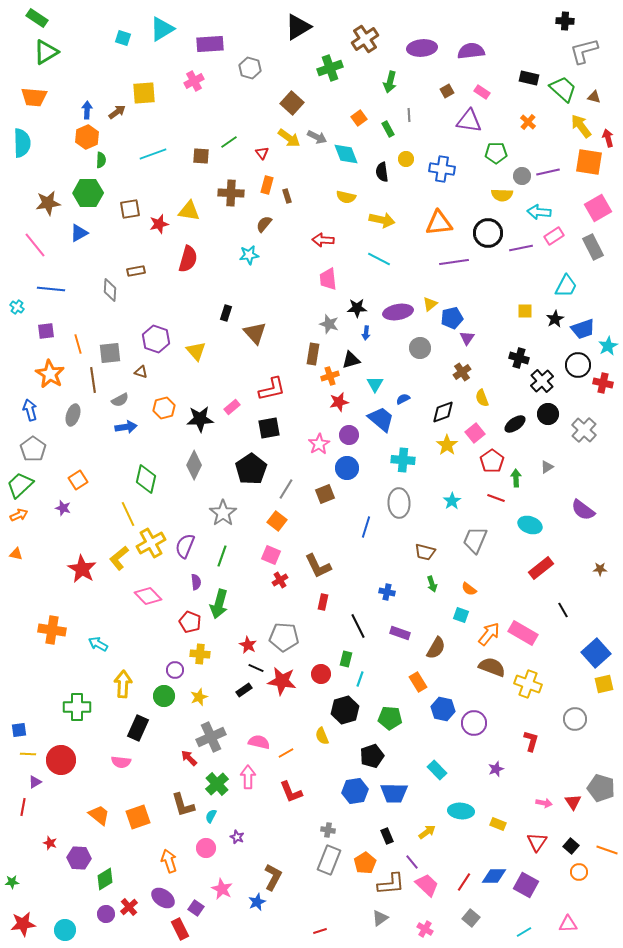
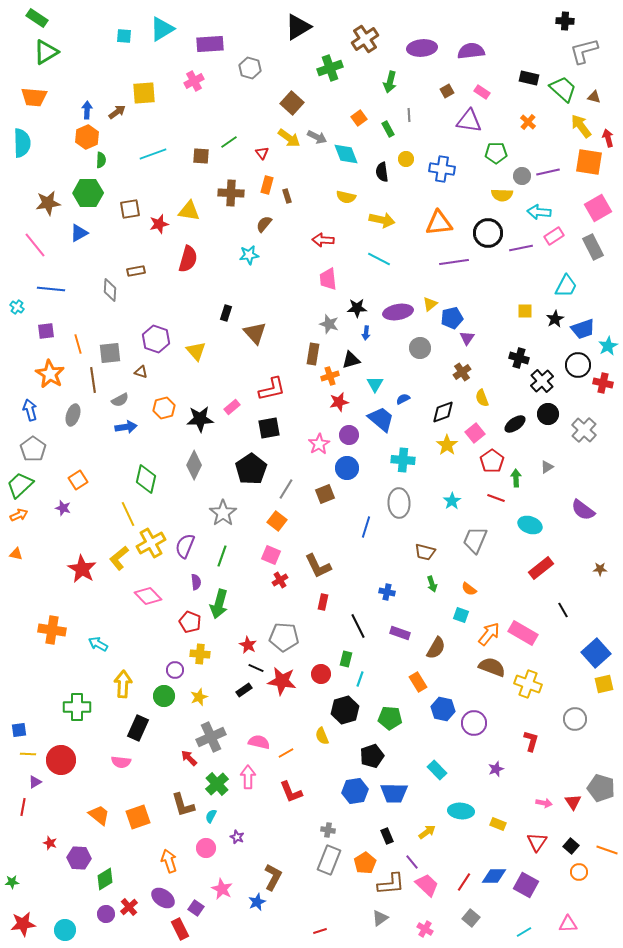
cyan square at (123, 38): moved 1 px right, 2 px up; rotated 14 degrees counterclockwise
